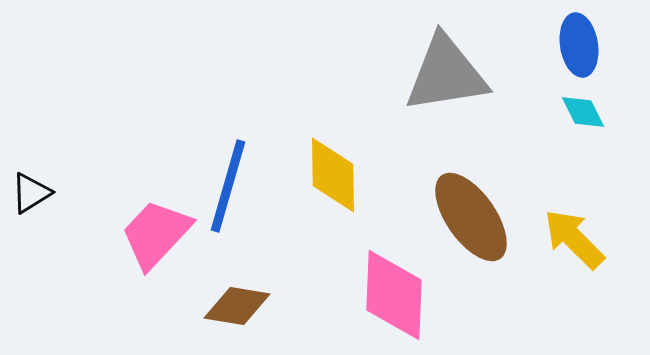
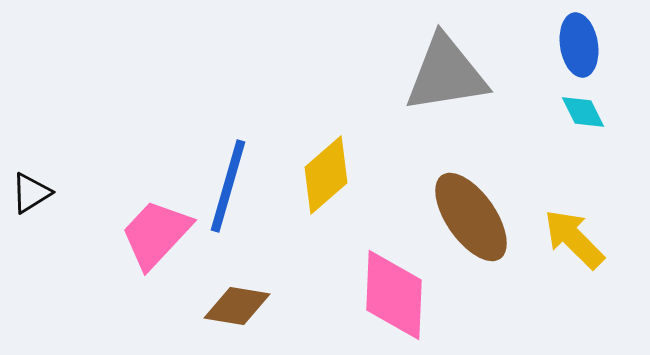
yellow diamond: moved 7 px left; rotated 50 degrees clockwise
